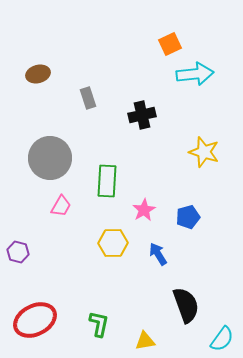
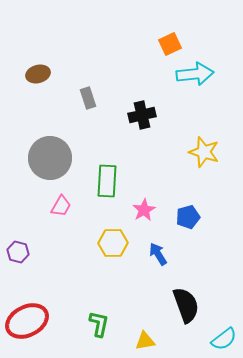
red ellipse: moved 8 px left, 1 px down
cyan semicircle: moved 2 px right; rotated 16 degrees clockwise
